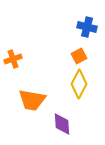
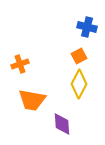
orange cross: moved 7 px right, 5 px down
